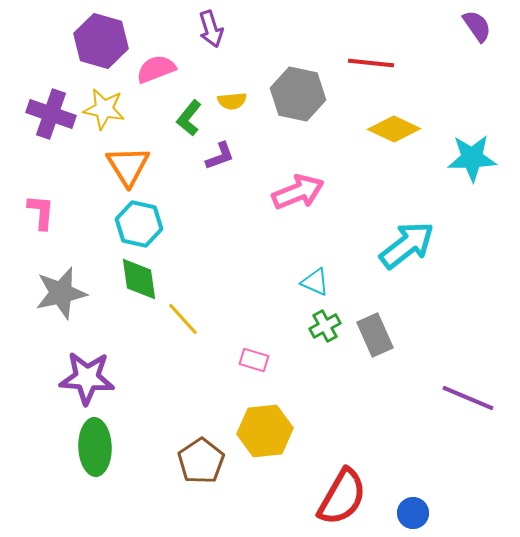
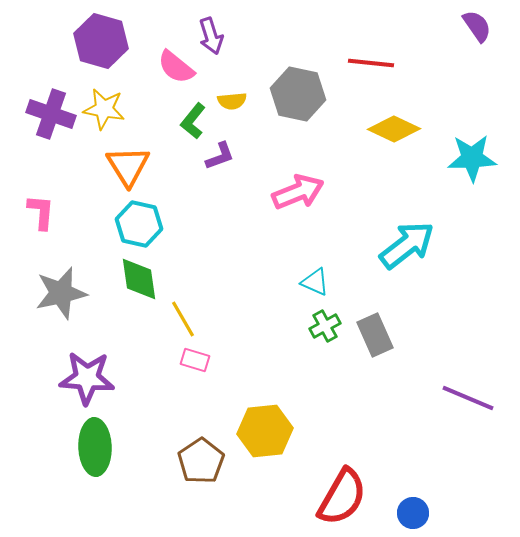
purple arrow: moved 7 px down
pink semicircle: moved 20 px right, 2 px up; rotated 120 degrees counterclockwise
green L-shape: moved 4 px right, 3 px down
yellow line: rotated 12 degrees clockwise
pink rectangle: moved 59 px left
